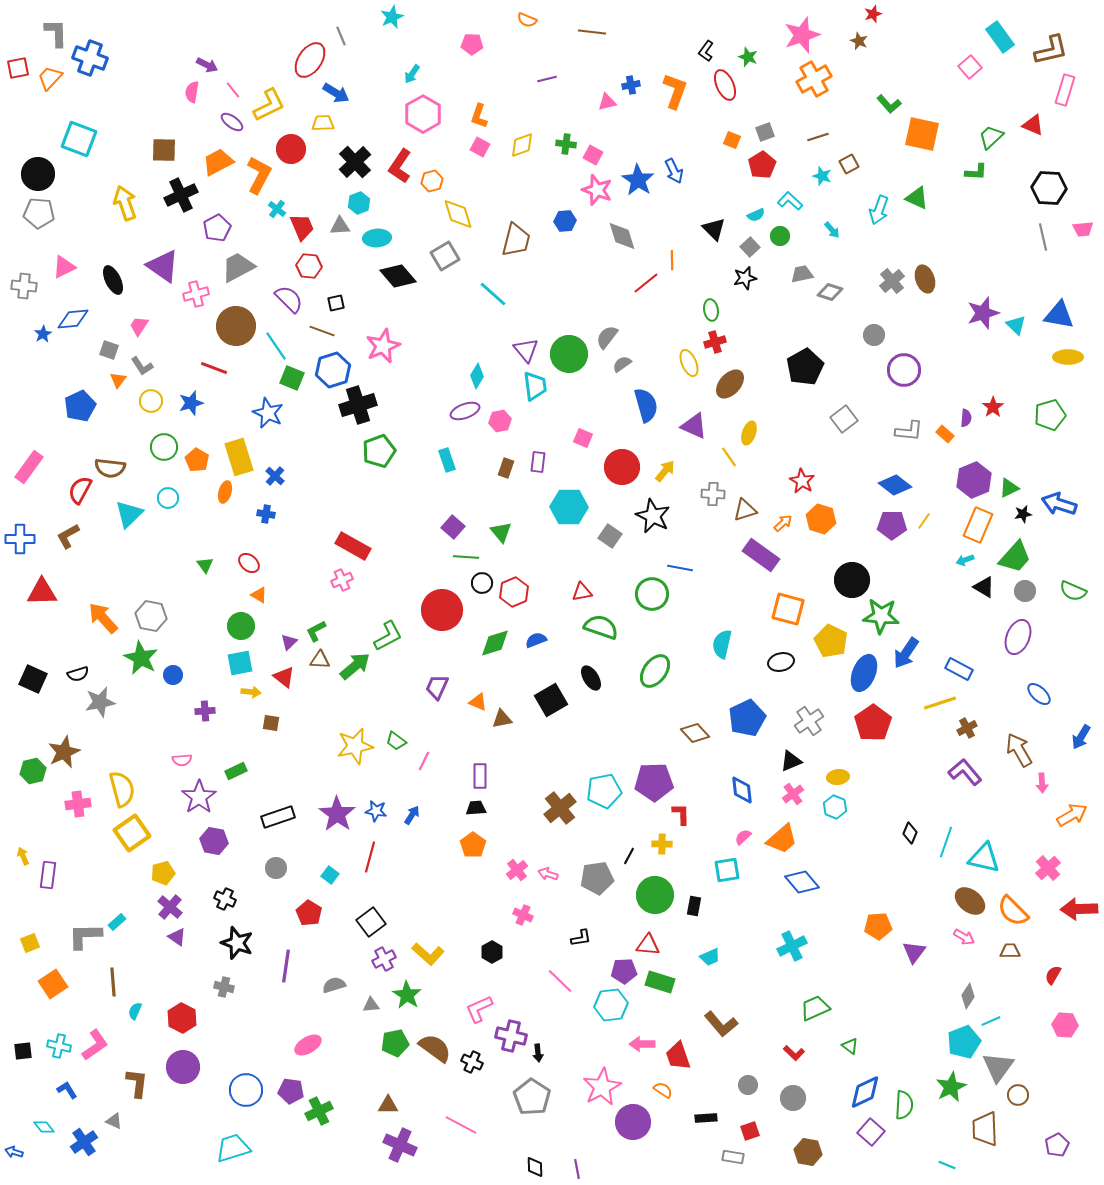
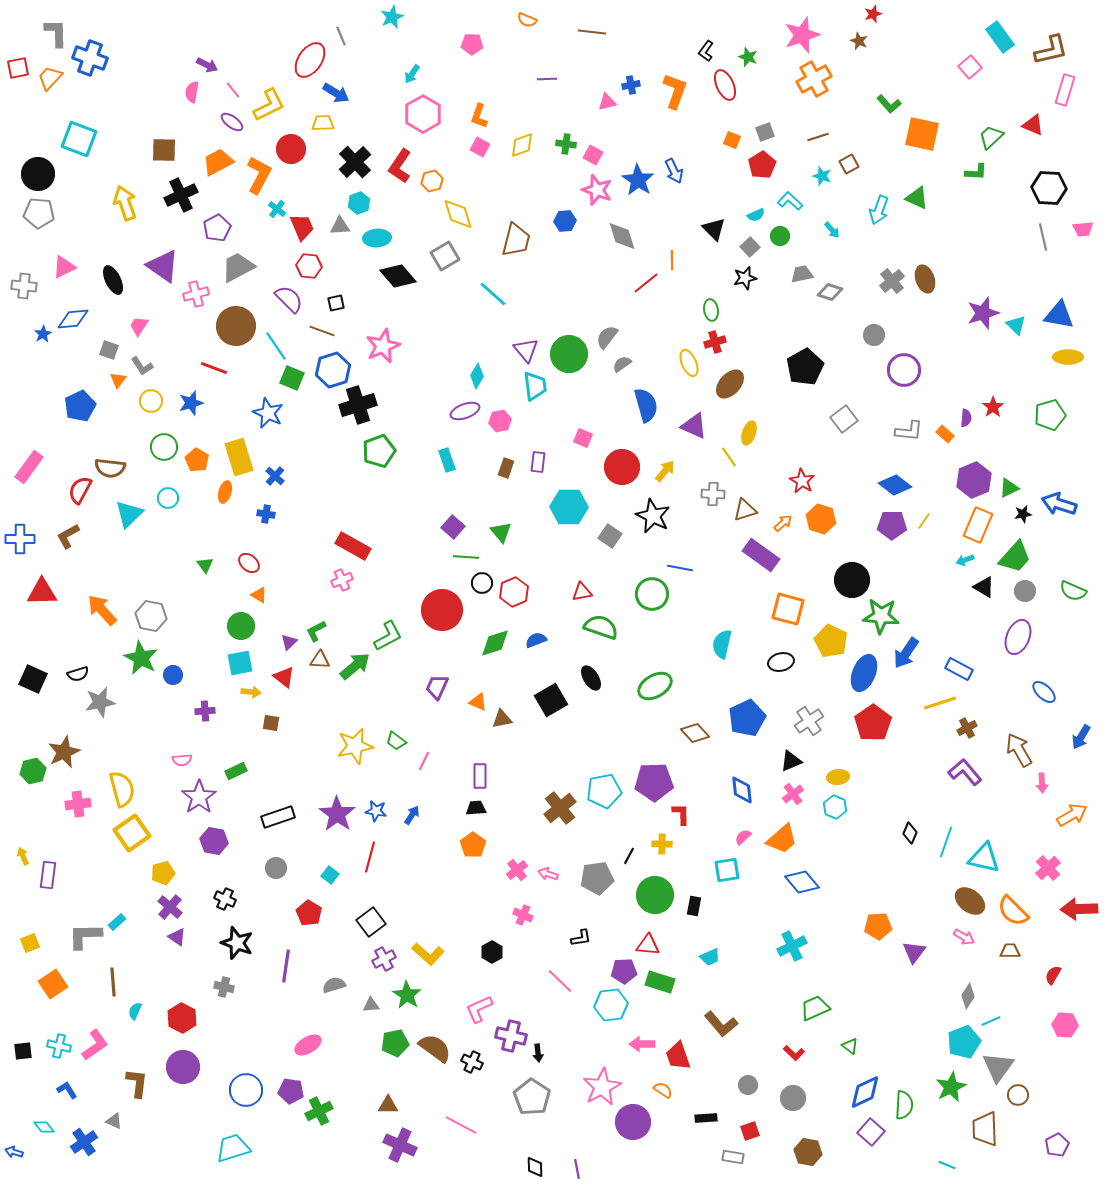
purple line at (547, 79): rotated 12 degrees clockwise
orange arrow at (103, 618): moved 1 px left, 8 px up
green ellipse at (655, 671): moved 15 px down; rotated 24 degrees clockwise
blue ellipse at (1039, 694): moved 5 px right, 2 px up
